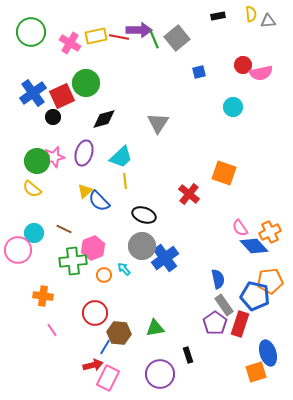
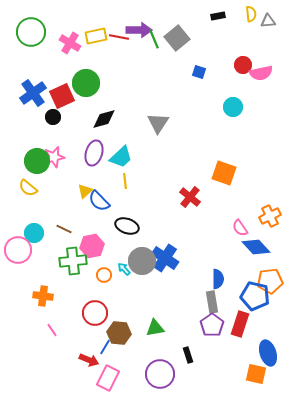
blue square at (199, 72): rotated 32 degrees clockwise
purple ellipse at (84, 153): moved 10 px right
yellow semicircle at (32, 189): moved 4 px left, 1 px up
red cross at (189, 194): moved 1 px right, 3 px down
black ellipse at (144, 215): moved 17 px left, 11 px down
orange cross at (270, 232): moved 16 px up
gray circle at (142, 246): moved 15 px down
blue diamond at (254, 246): moved 2 px right, 1 px down
pink hexagon at (93, 248): moved 1 px left, 2 px up; rotated 10 degrees clockwise
blue cross at (165, 258): rotated 20 degrees counterclockwise
blue semicircle at (218, 279): rotated 12 degrees clockwise
gray rectangle at (224, 305): moved 12 px left, 3 px up; rotated 25 degrees clockwise
purple pentagon at (215, 323): moved 3 px left, 2 px down
red arrow at (93, 365): moved 4 px left, 5 px up; rotated 36 degrees clockwise
orange square at (256, 372): moved 2 px down; rotated 30 degrees clockwise
